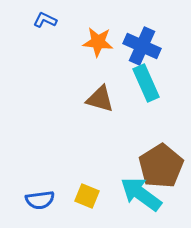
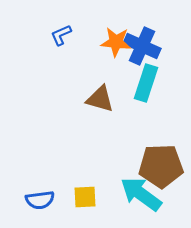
blue L-shape: moved 16 px right, 15 px down; rotated 50 degrees counterclockwise
orange star: moved 18 px right
cyan rectangle: rotated 42 degrees clockwise
brown pentagon: rotated 30 degrees clockwise
yellow square: moved 2 px left, 1 px down; rotated 25 degrees counterclockwise
